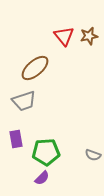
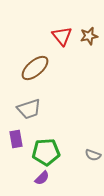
red triangle: moved 2 px left
gray trapezoid: moved 5 px right, 8 px down
